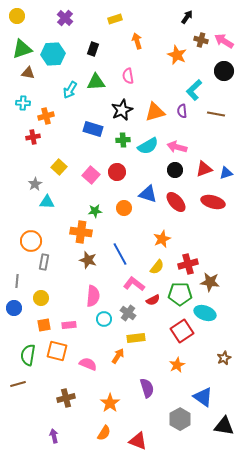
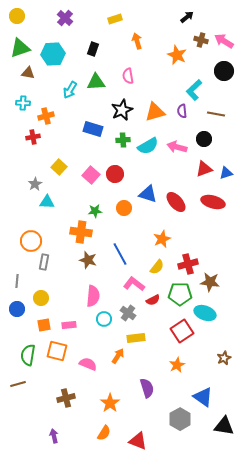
black arrow at (187, 17): rotated 16 degrees clockwise
green triangle at (22, 49): moved 2 px left, 1 px up
black circle at (175, 170): moved 29 px right, 31 px up
red circle at (117, 172): moved 2 px left, 2 px down
blue circle at (14, 308): moved 3 px right, 1 px down
